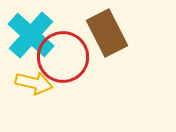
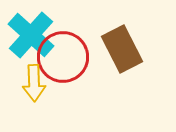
brown rectangle: moved 15 px right, 16 px down
yellow arrow: rotated 75 degrees clockwise
